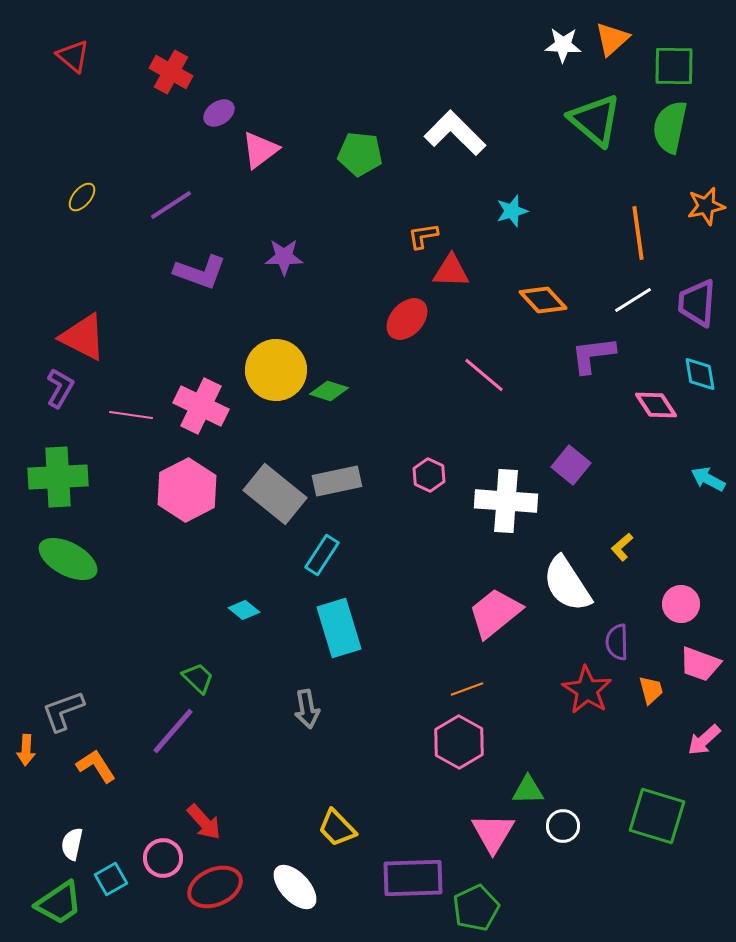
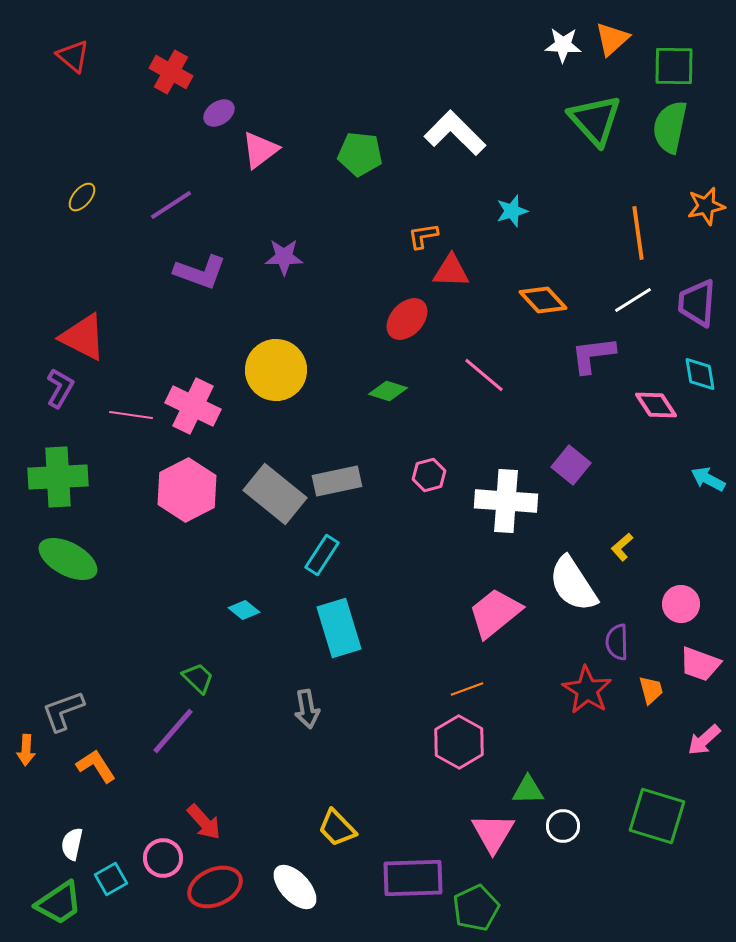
green triangle at (595, 120): rotated 8 degrees clockwise
green diamond at (329, 391): moved 59 px right
pink cross at (201, 406): moved 8 px left
pink hexagon at (429, 475): rotated 20 degrees clockwise
white semicircle at (567, 584): moved 6 px right
